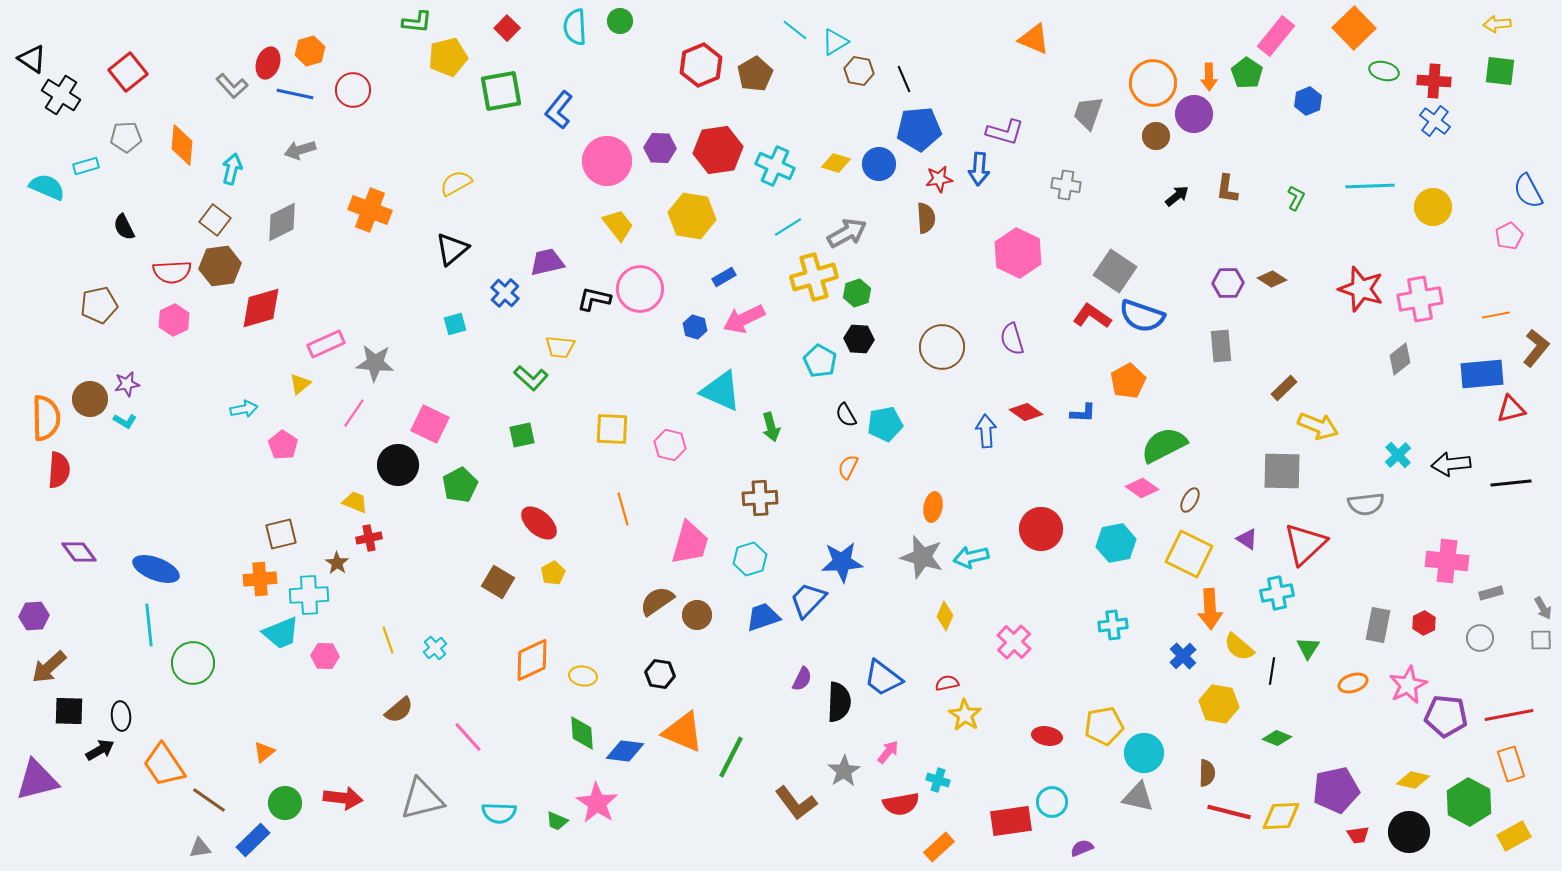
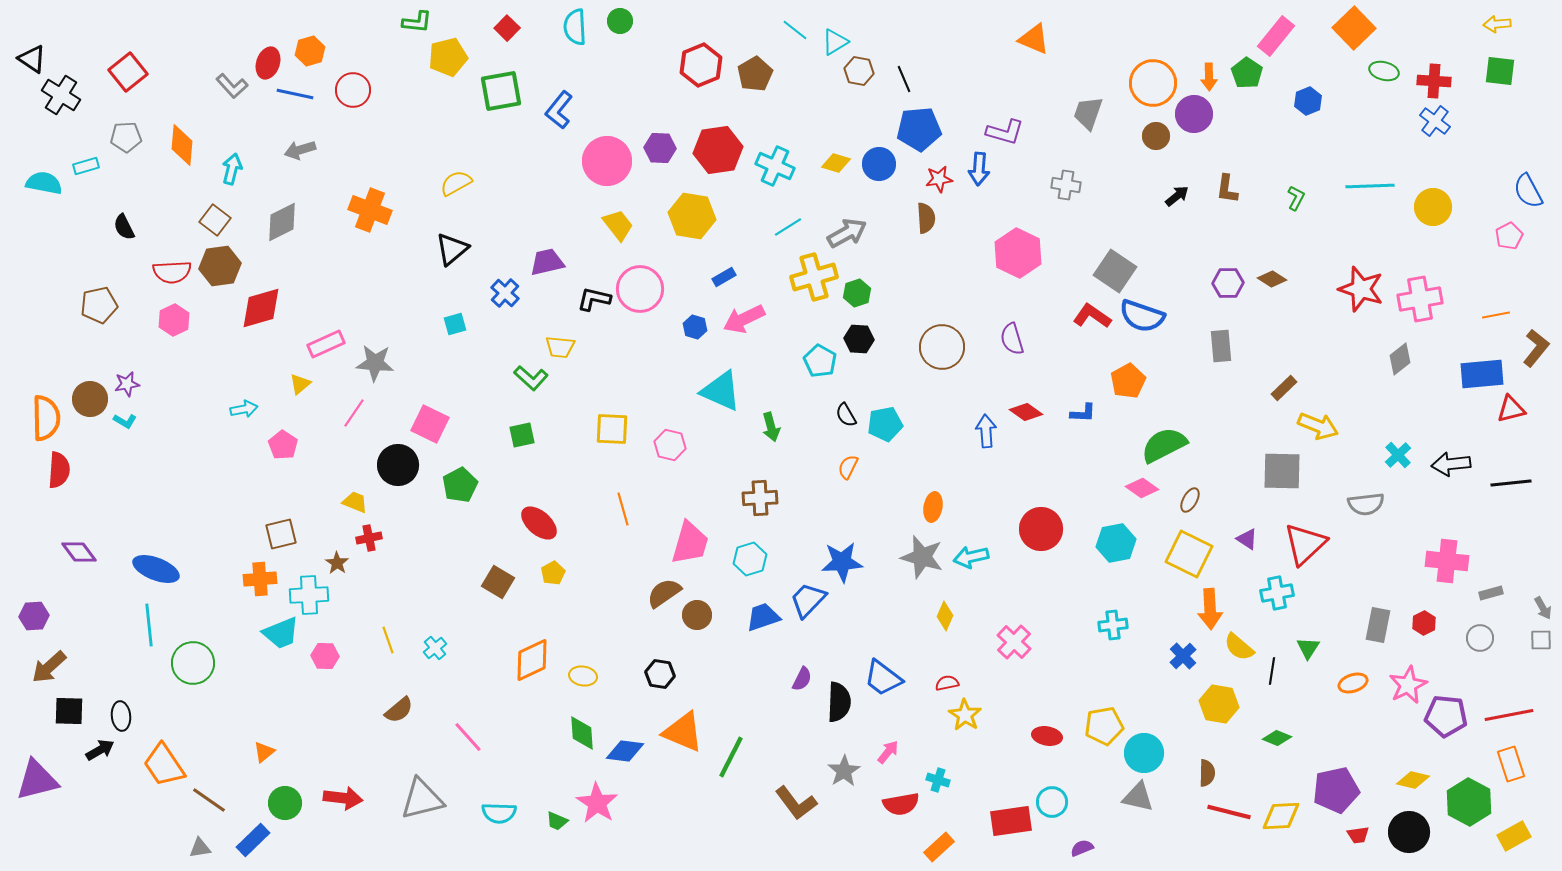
cyan semicircle at (47, 187): moved 3 px left, 4 px up; rotated 12 degrees counterclockwise
brown semicircle at (657, 601): moved 7 px right, 8 px up
